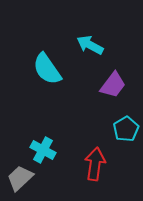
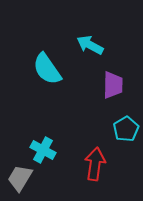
purple trapezoid: rotated 36 degrees counterclockwise
gray trapezoid: rotated 16 degrees counterclockwise
